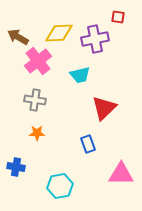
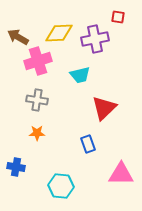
pink cross: rotated 20 degrees clockwise
gray cross: moved 2 px right
cyan hexagon: moved 1 px right; rotated 15 degrees clockwise
